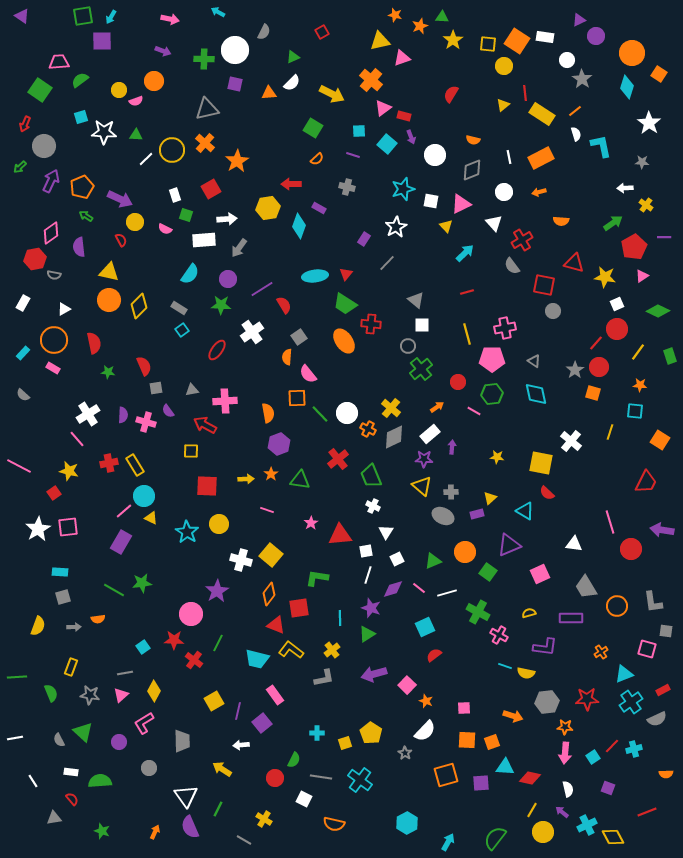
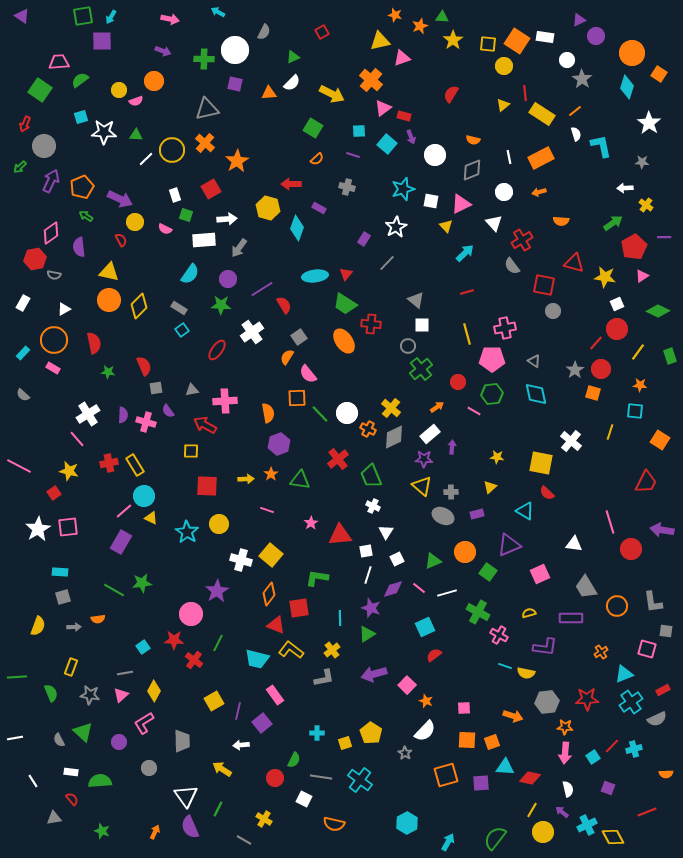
yellow hexagon at (268, 208): rotated 25 degrees clockwise
cyan diamond at (299, 226): moved 2 px left, 2 px down
orange semicircle at (287, 357): rotated 28 degrees clockwise
red circle at (599, 367): moved 2 px right, 2 px down
yellow triangle at (490, 498): moved 11 px up
